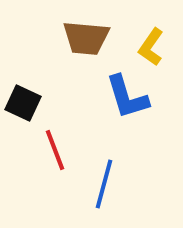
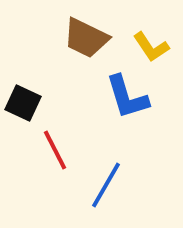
brown trapezoid: rotated 21 degrees clockwise
yellow L-shape: rotated 69 degrees counterclockwise
red line: rotated 6 degrees counterclockwise
blue line: moved 2 px right, 1 px down; rotated 15 degrees clockwise
